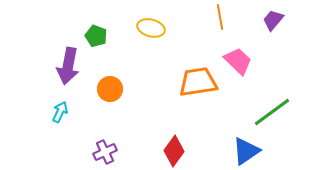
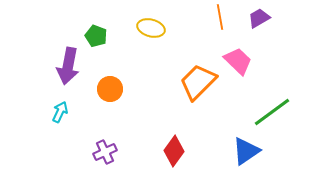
purple trapezoid: moved 14 px left, 2 px up; rotated 20 degrees clockwise
orange trapezoid: rotated 36 degrees counterclockwise
